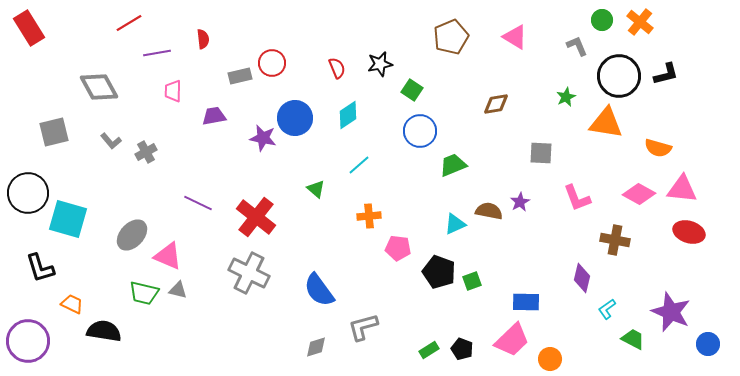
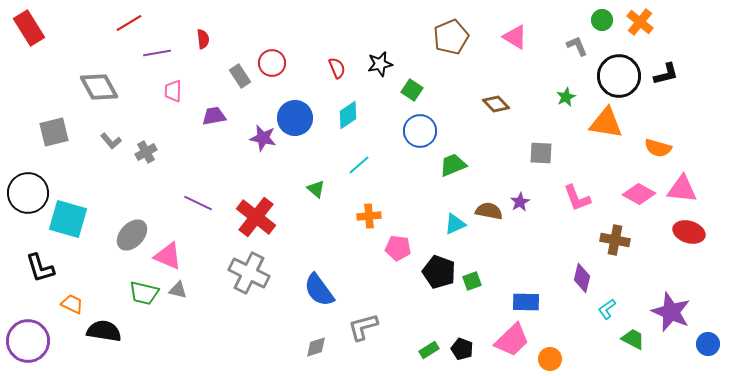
gray rectangle at (240, 76): rotated 70 degrees clockwise
brown diamond at (496, 104): rotated 56 degrees clockwise
